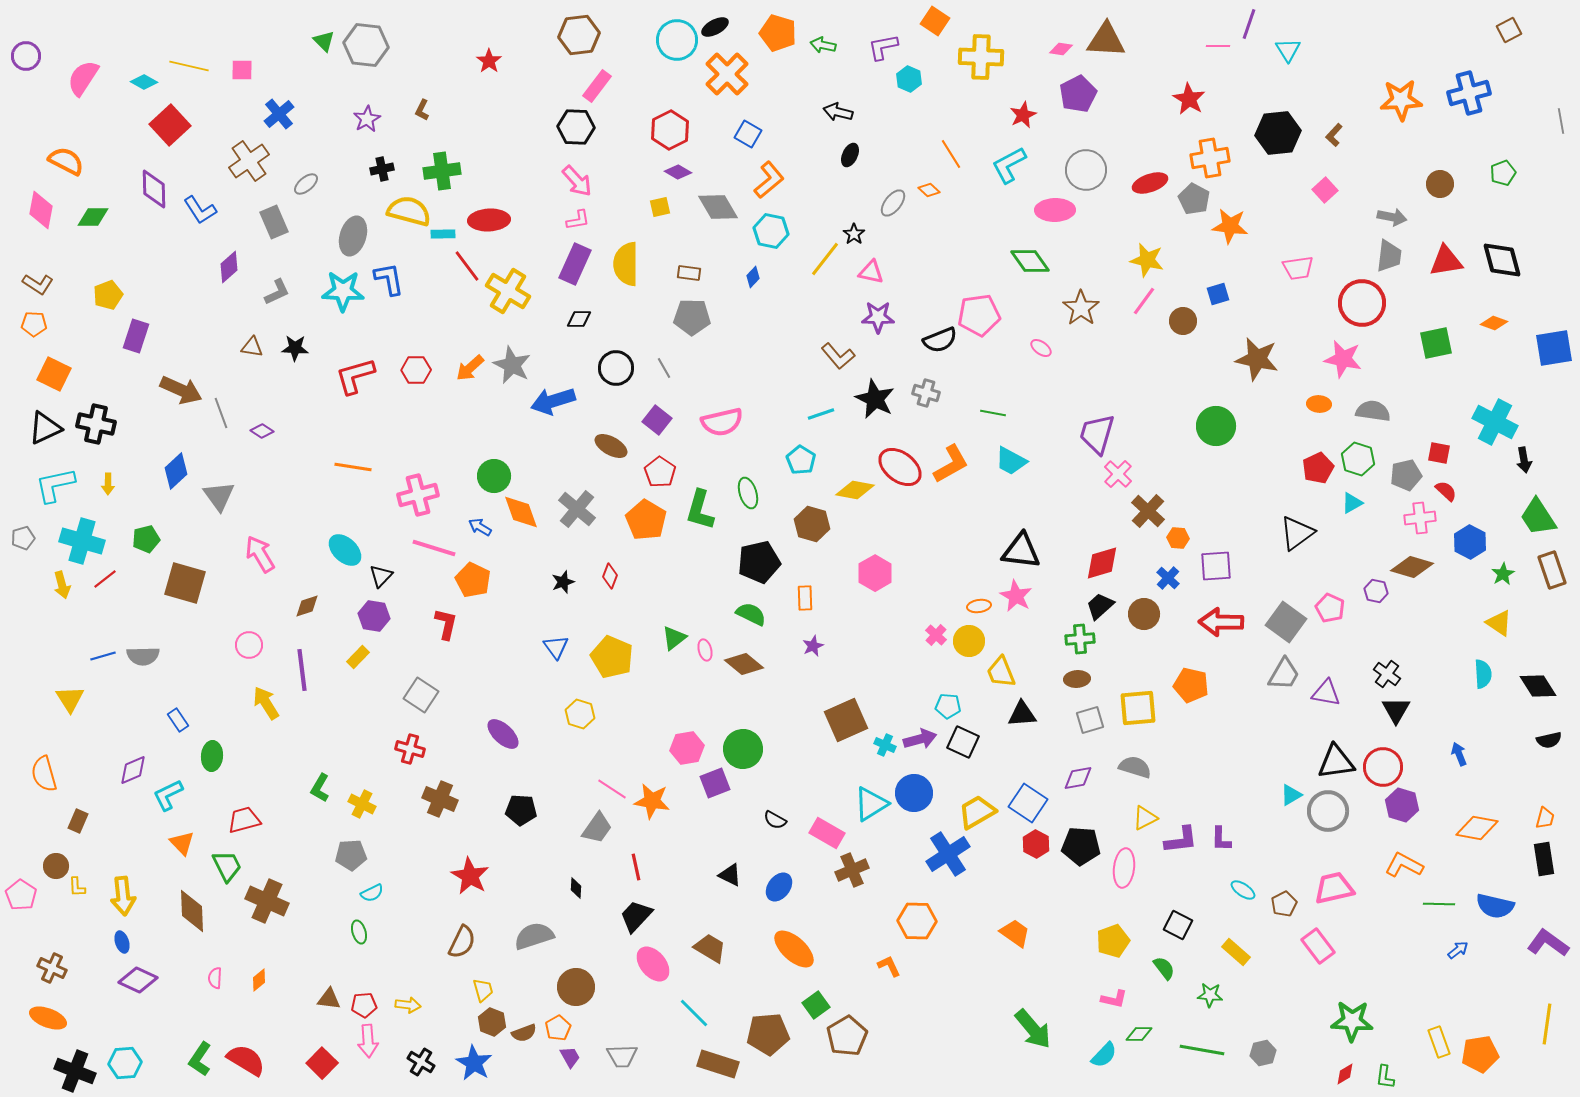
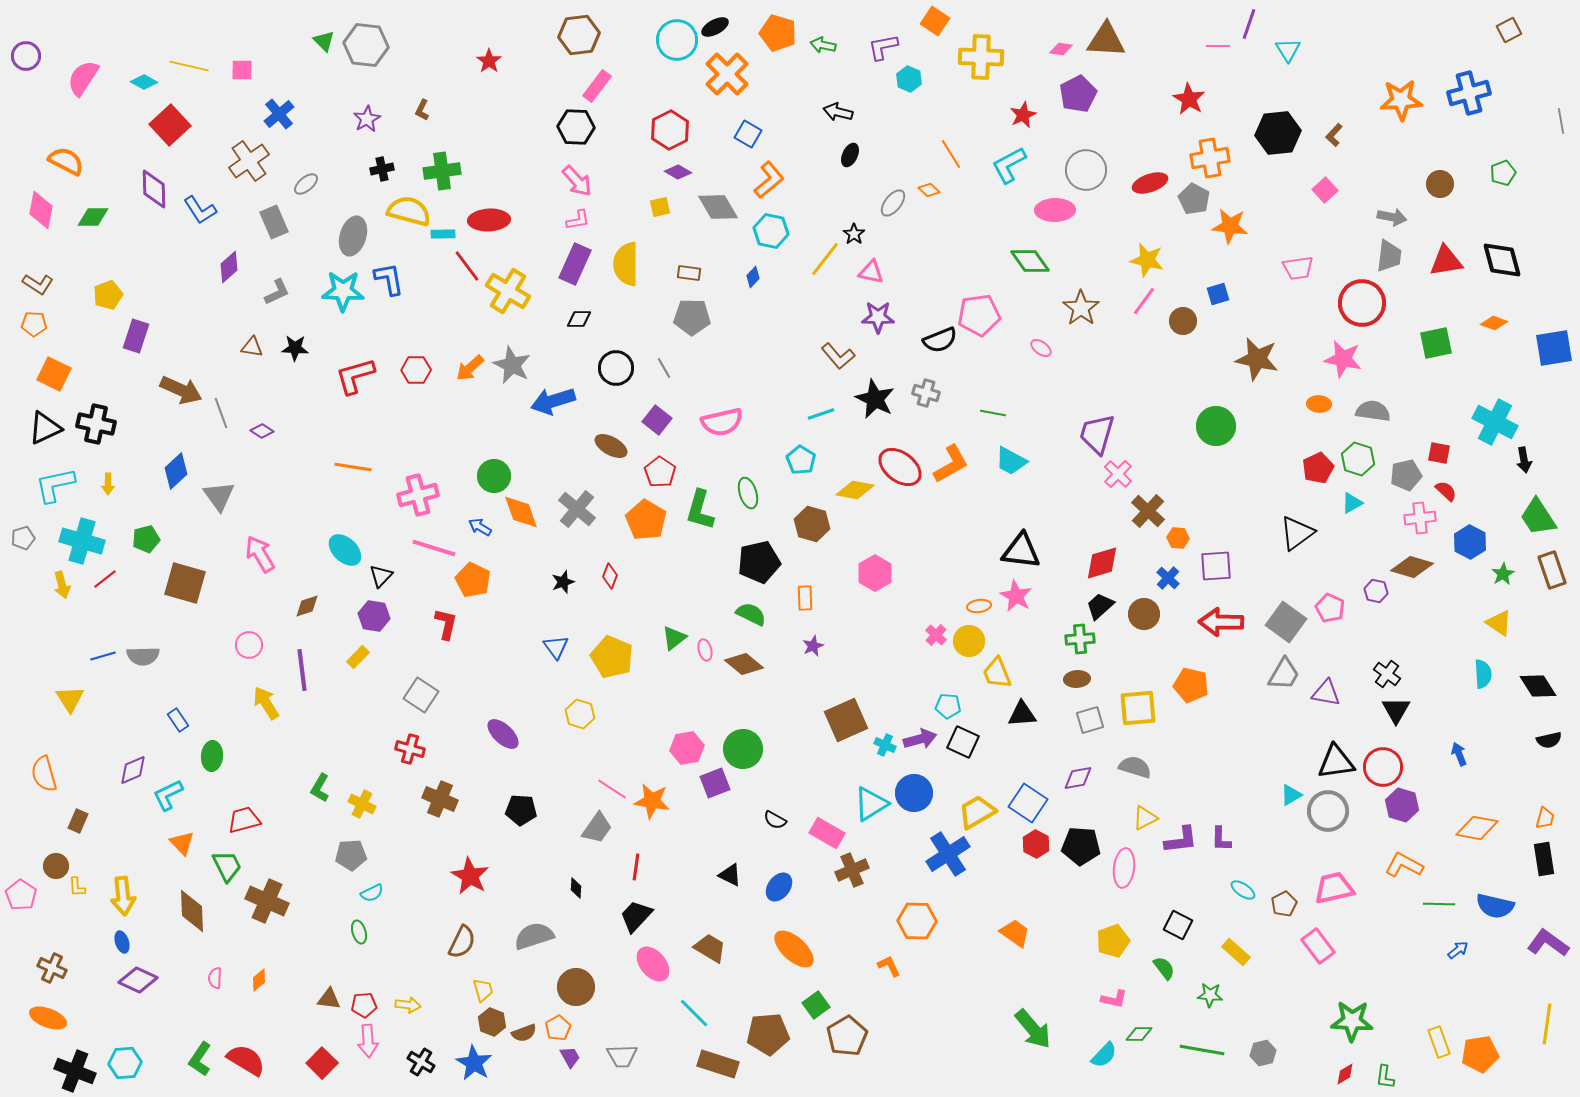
yellow trapezoid at (1001, 672): moved 4 px left, 1 px down
red line at (636, 867): rotated 20 degrees clockwise
